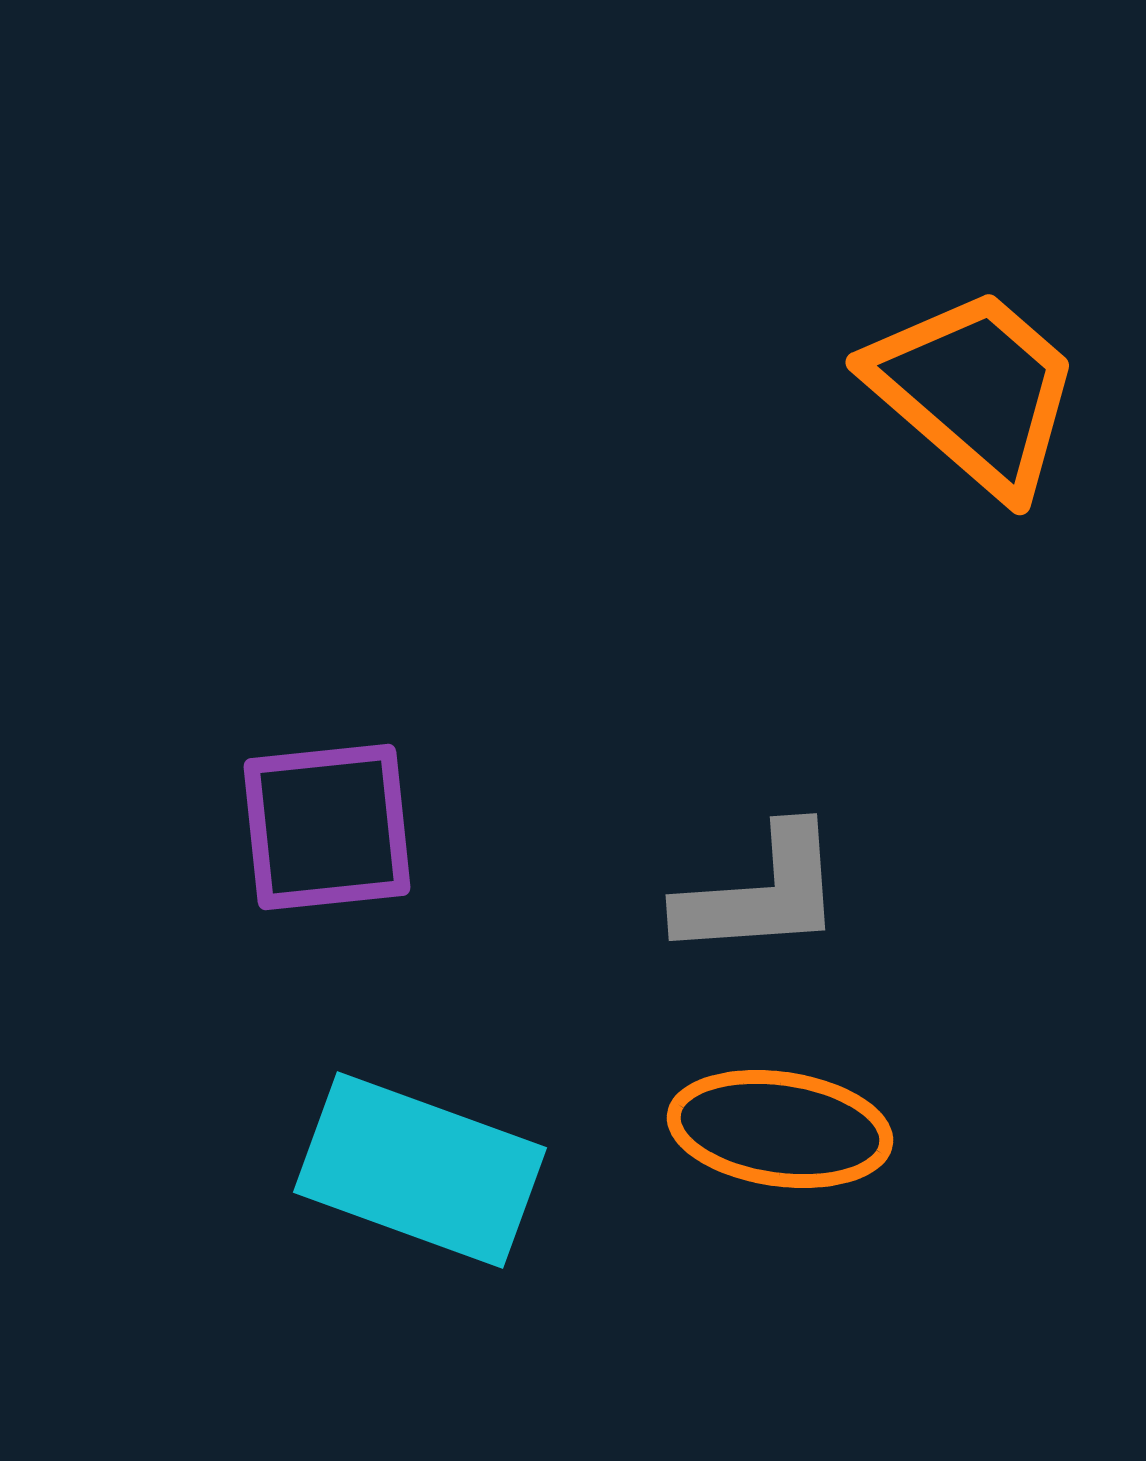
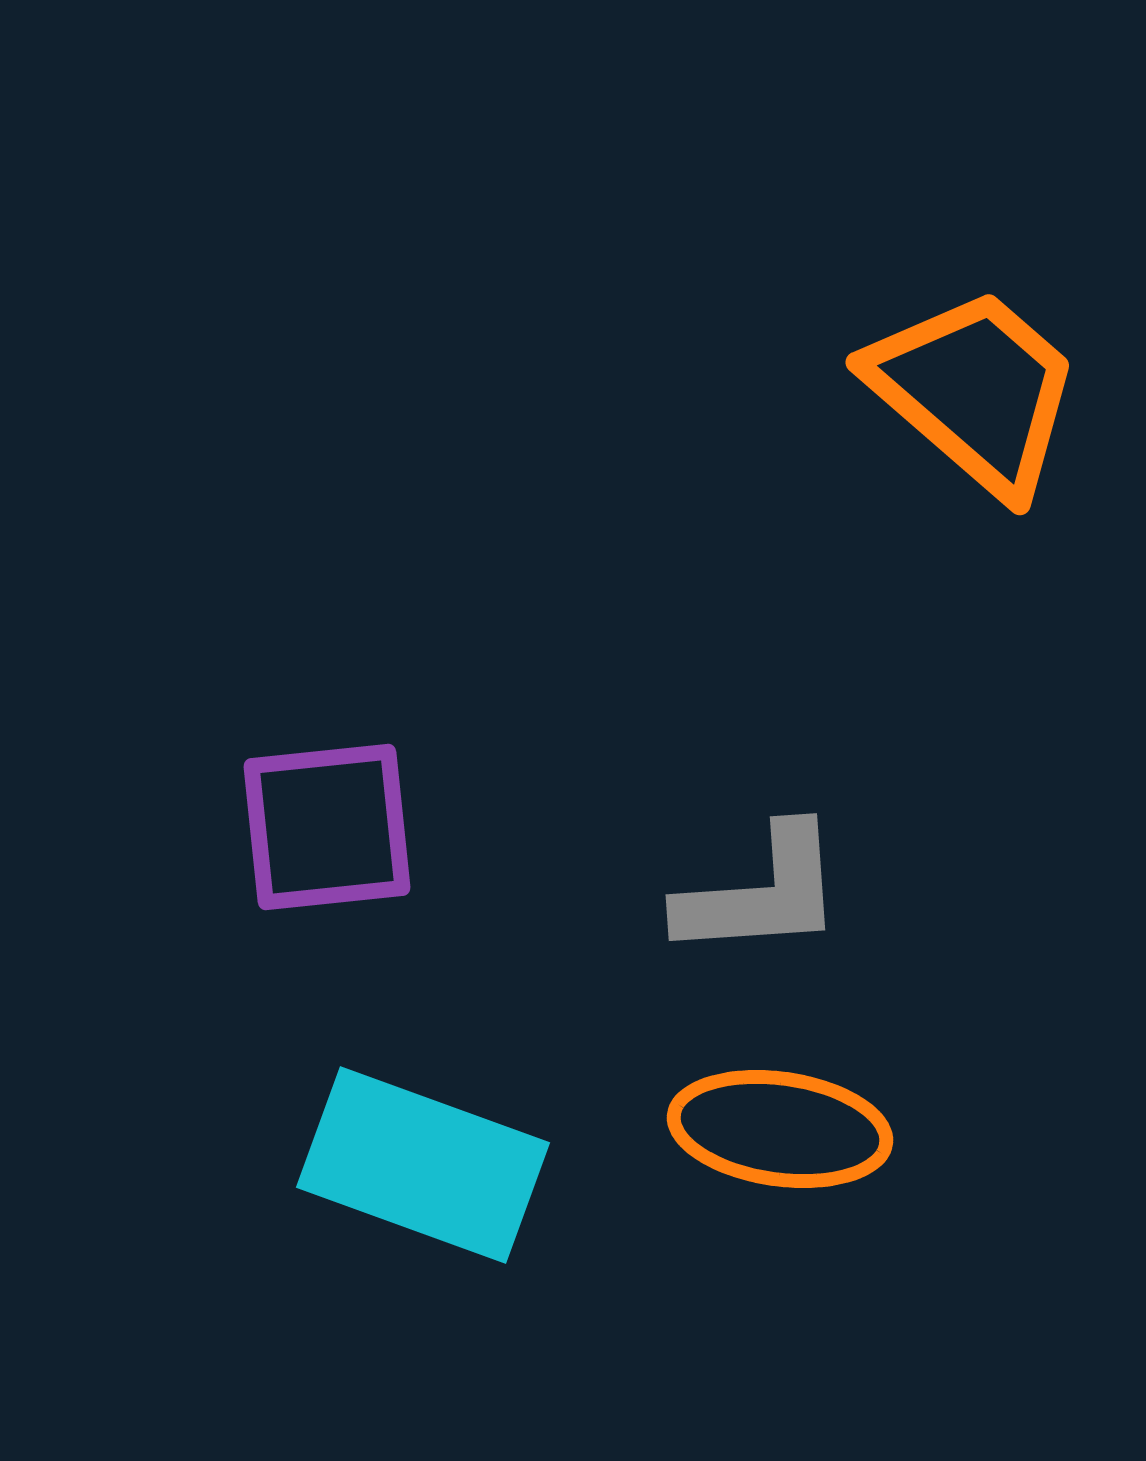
cyan rectangle: moved 3 px right, 5 px up
